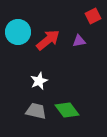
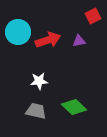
red arrow: rotated 20 degrees clockwise
white star: rotated 18 degrees clockwise
green diamond: moved 7 px right, 3 px up; rotated 10 degrees counterclockwise
